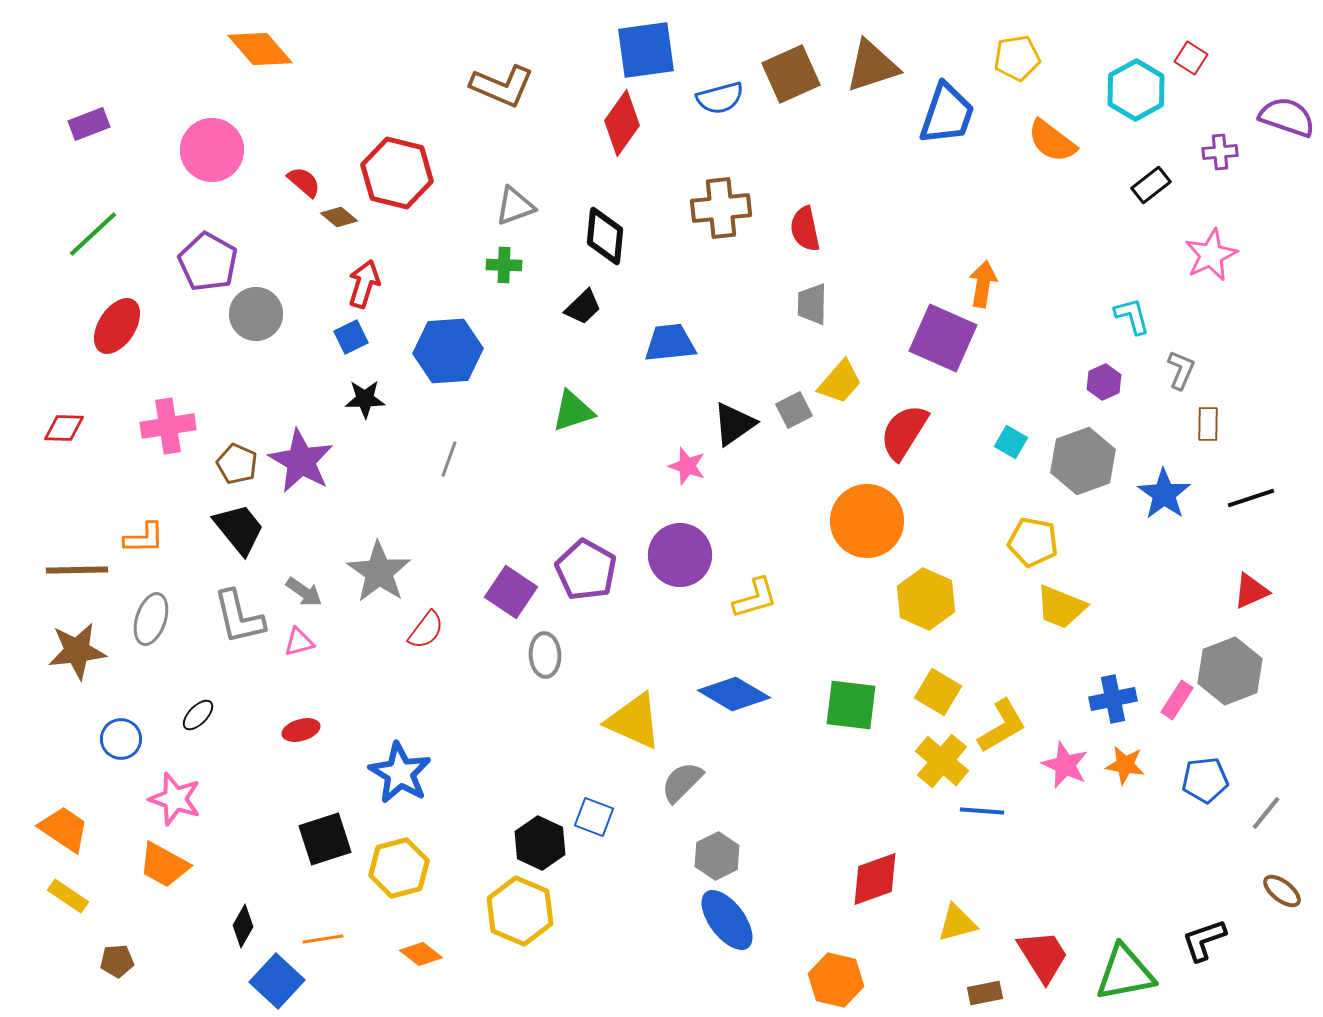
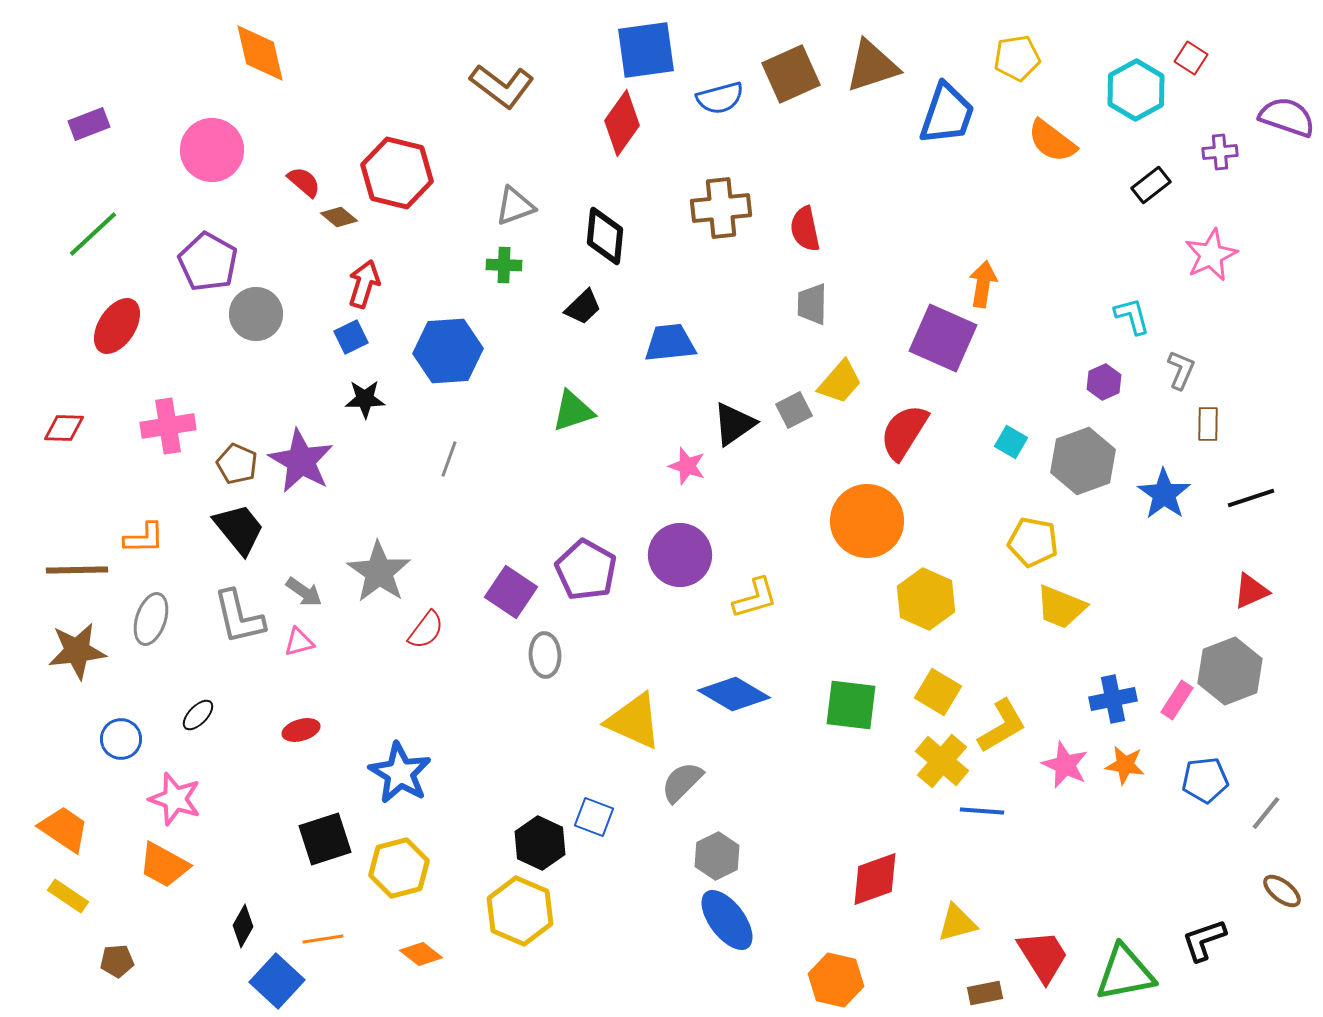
orange diamond at (260, 49): moved 4 px down; rotated 28 degrees clockwise
brown L-shape at (502, 86): rotated 14 degrees clockwise
